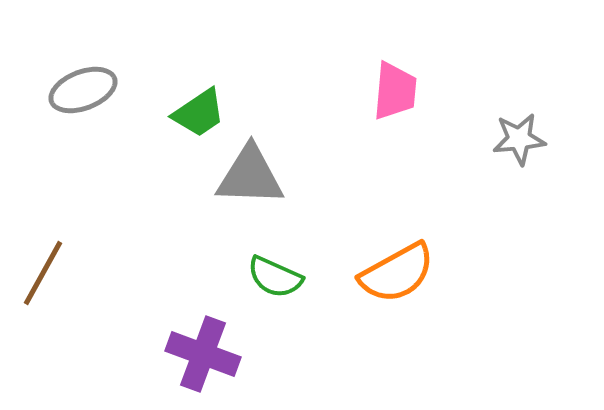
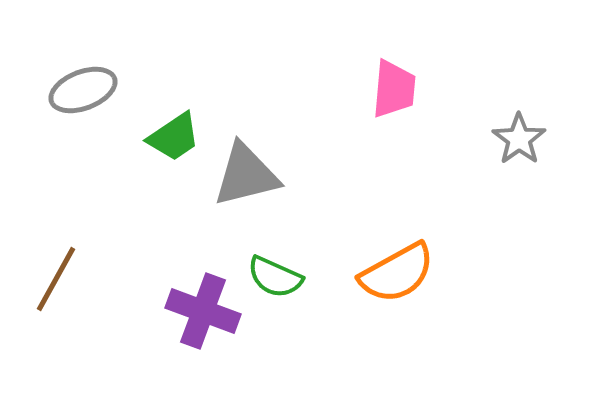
pink trapezoid: moved 1 px left, 2 px up
green trapezoid: moved 25 px left, 24 px down
gray star: rotated 30 degrees counterclockwise
gray triangle: moved 4 px left, 1 px up; rotated 16 degrees counterclockwise
brown line: moved 13 px right, 6 px down
purple cross: moved 43 px up
